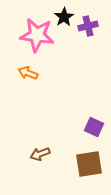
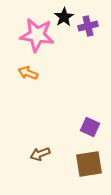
purple square: moved 4 px left
